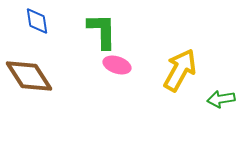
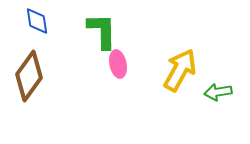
pink ellipse: moved 1 px right, 1 px up; rotated 60 degrees clockwise
brown diamond: rotated 69 degrees clockwise
green arrow: moved 3 px left, 7 px up
